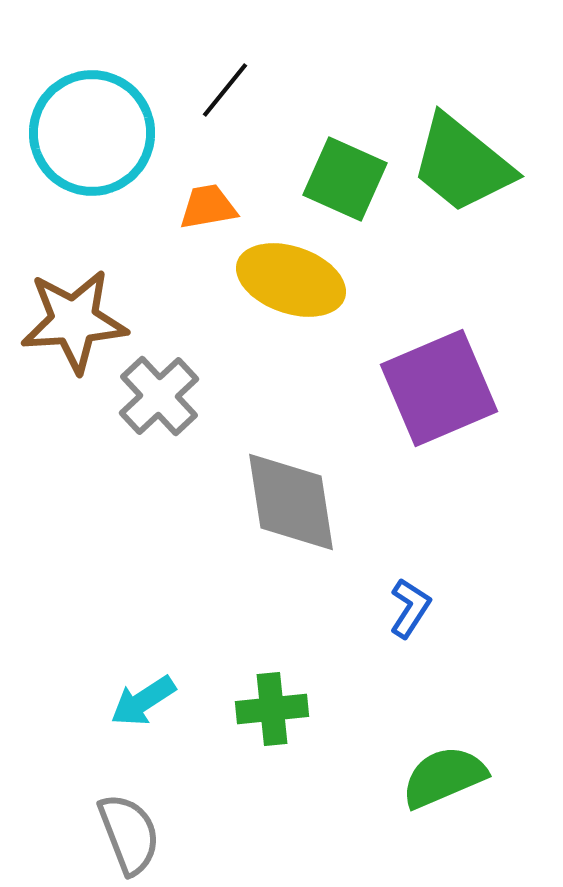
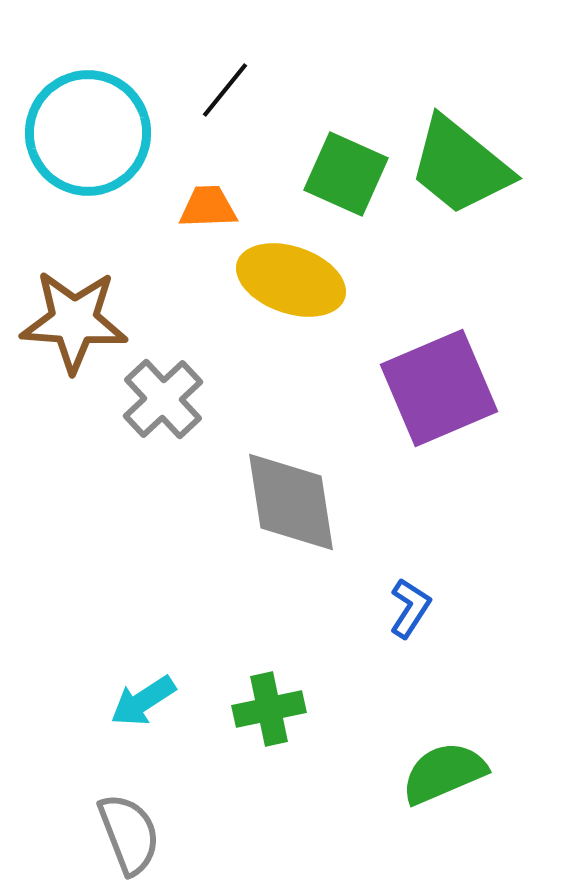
cyan circle: moved 4 px left
green trapezoid: moved 2 px left, 2 px down
green square: moved 1 px right, 5 px up
orange trapezoid: rotated 8 degrees clockwise
brown star: rotated 8 degrees clockwise
gray cross: moved 4 px right, 3 px down
green cross: moved 3 px left; rotated 6 degrees counterclockwise
green semicircle: moved 4 px up
